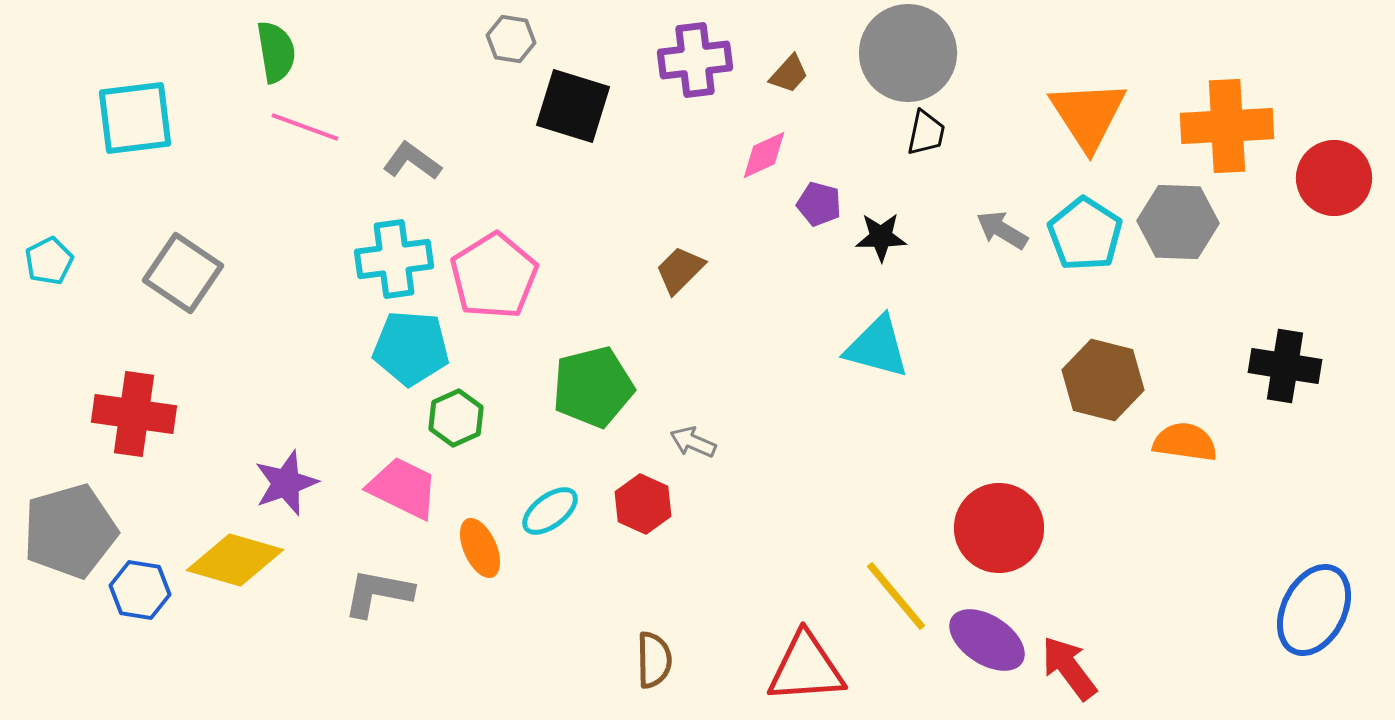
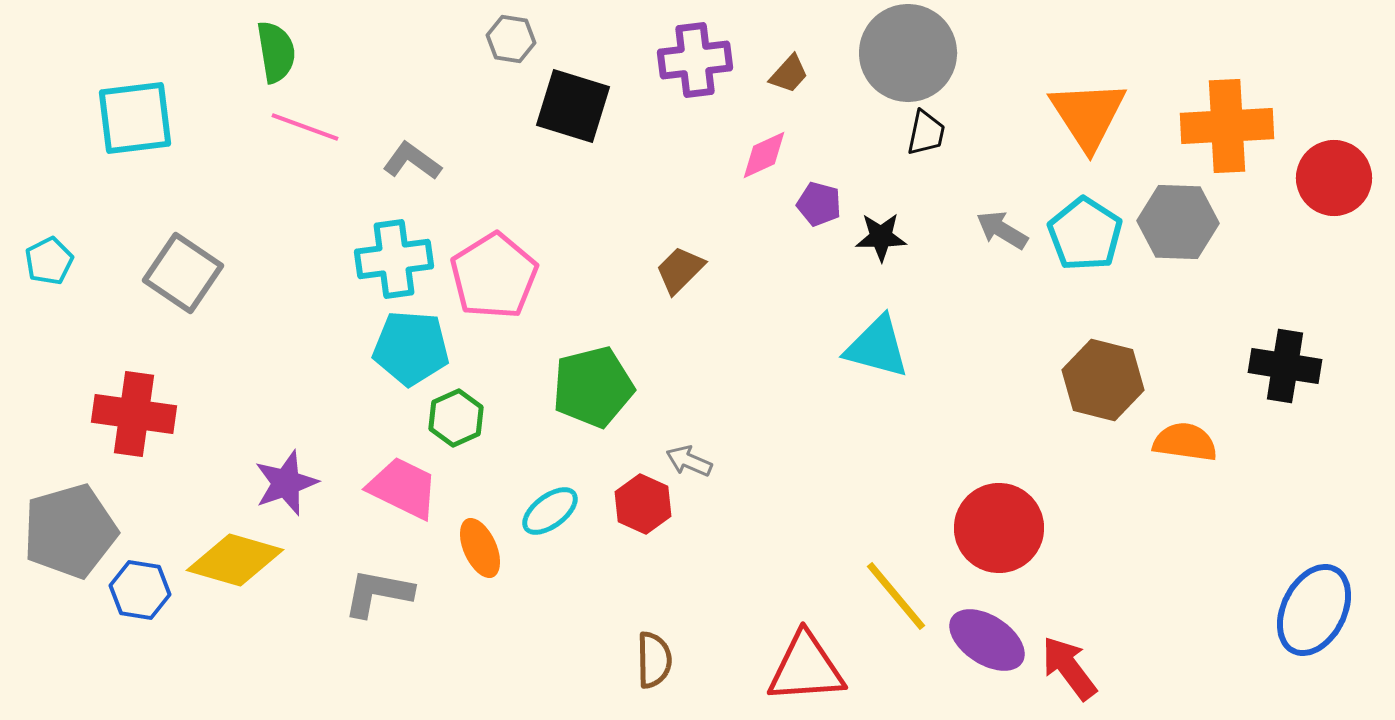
gray arrow at (693, 442): moved 4 px left, 19 px down
